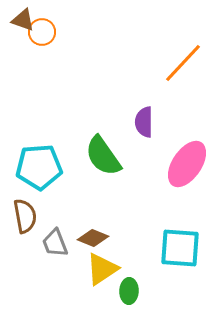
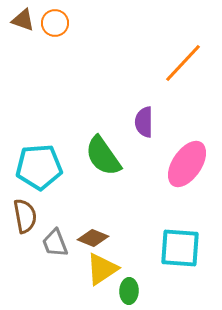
orange circle: moved 13 px right, 9 px up
